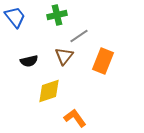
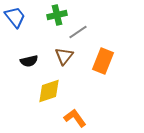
gray line: moved 1 px left, 4 px up
